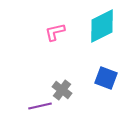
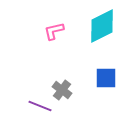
pink L-shape: moved 1 px left, 1 px up
blue square: rotated 20 degrees counterclockwise
purple line: rotated 35 degrees clockwise
